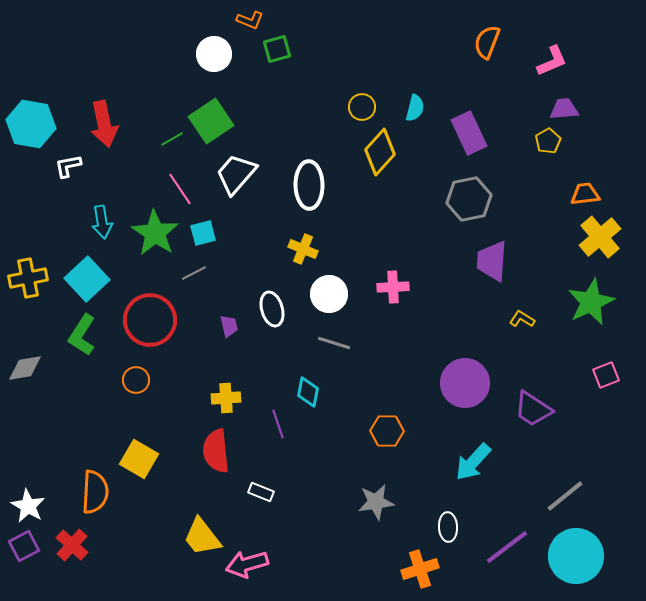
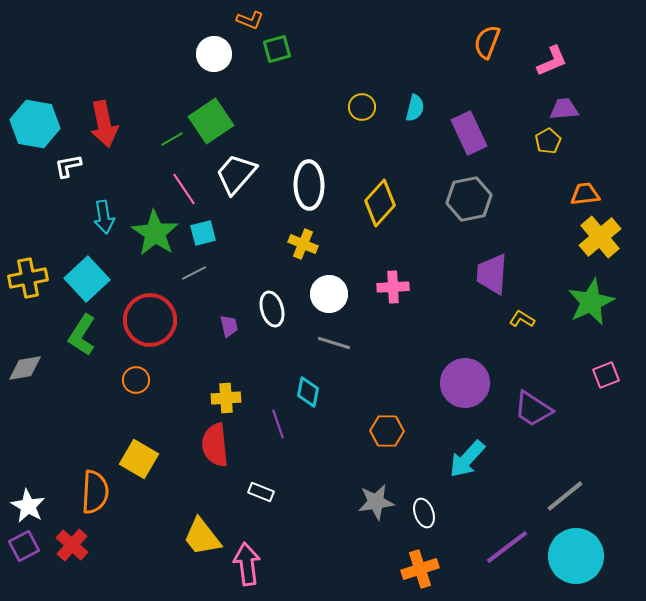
cyan hexagon at (31, 124): moved 4 px right
yellow diamond at (380, 152): moved 51 px down
pink line at (180, 189): moved 4 px right
cyan arrow at (102, 222): moved 2 px right, 5 px up
yellow cross at (303, 249): moved 5 px up
purple trapezoid at (492, 261): moved 13 px down
red semicircle at (216, 451): moved 1 px left, 6 px up
cyan arrow at (473, 462): moved 6 px left, 3 px up
white ellipse at (448, 527): moved 24 px left, 14 px up; rotated 16 degrees counterclockwise
pink arrow at (247, 564): rotated 99 degrees clockwise
